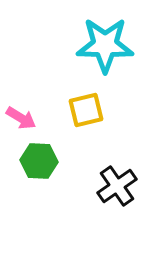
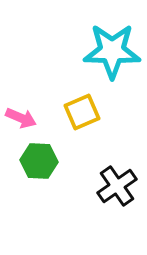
cyan star: moved 7 px right, 6 px down
yellow square: moved 4 px left, 2 px down; rotated 9 degrees counterclockwise
pink arrow: rotated 8 degrees counterclockwise
